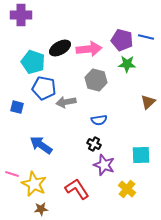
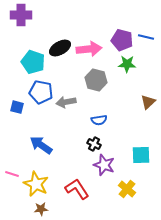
blue pentagon: moved 3 px left, 4 px down
yellow star: moved 2 px right
